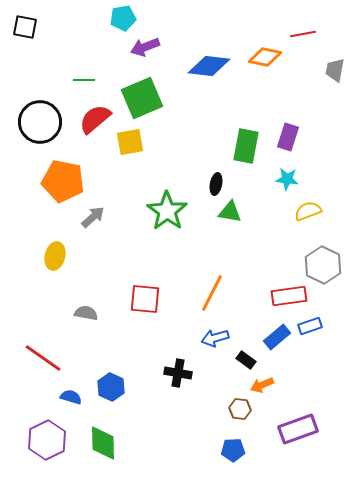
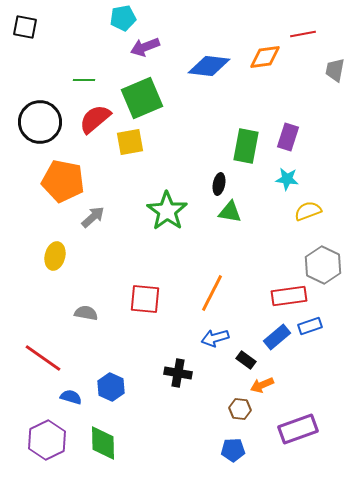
orange diamond at (265, 57): rotated 20 degrees counterclockwise
black ellipse at (216, 184): moved 3 px right
